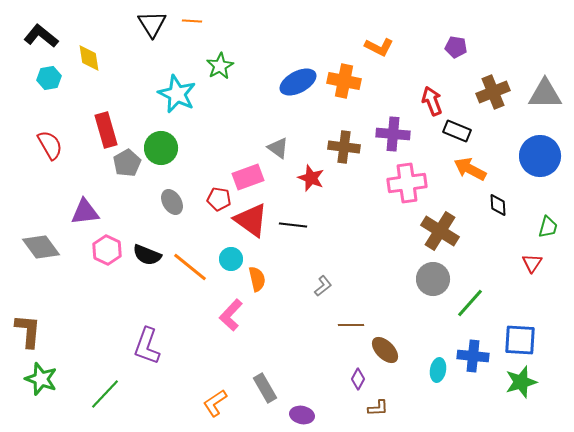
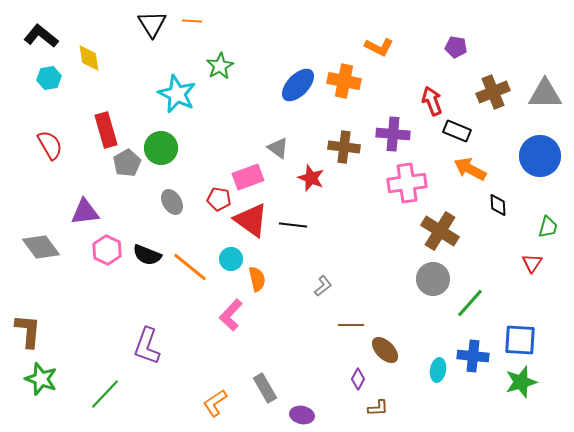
blue ellipse at (298, 82): moved 3 px down; rotated 18 degrees counterclockwise
